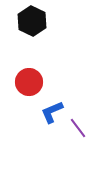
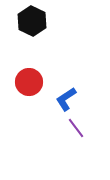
blue L-shape: moved 14 px right, 13 px up; rotated 10 degrees counterclockwise
purple line: moved 2 px left
